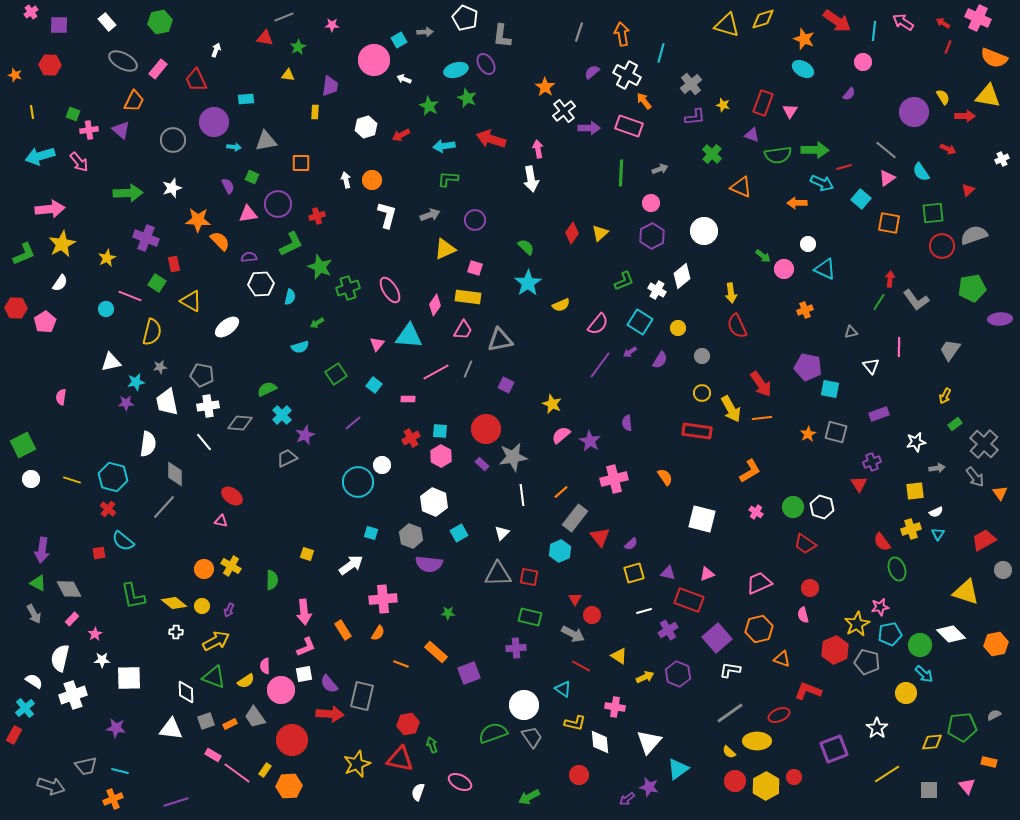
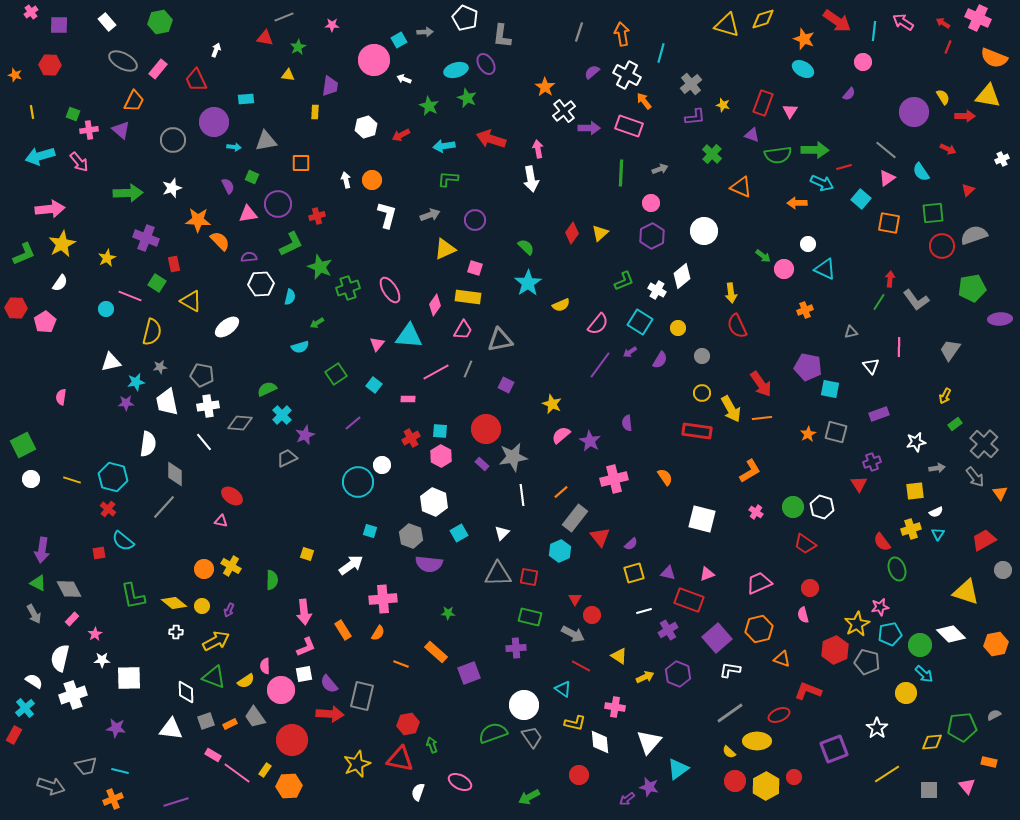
cyan square at (371, 533): moved 1 px left, 2 px up
